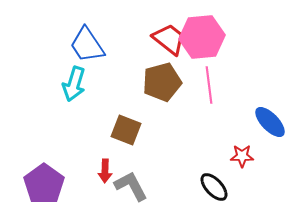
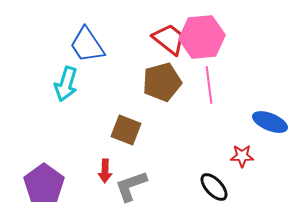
cyan arrow: moved 8 px left
blue ellipse: rotated 24 degrees counterclockwise
gray L-shape: rotated 81 degrees counterclockwise
